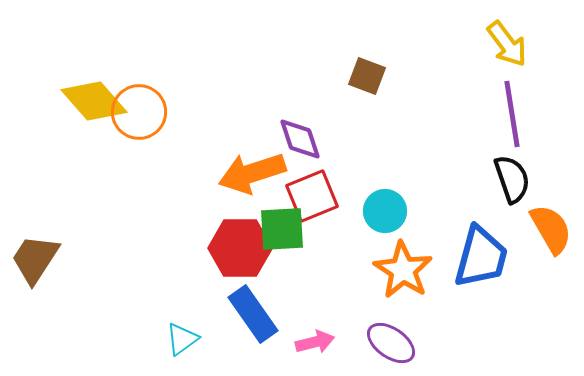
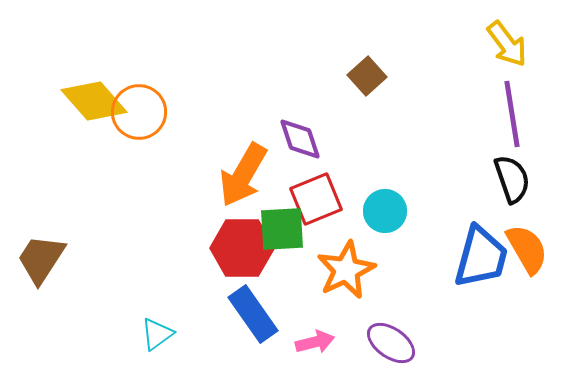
brown square: rotated 27 degrees clockwise
orange arrow: moved 9 px left, 2 px down; rotated 42 degrees counterclockwise
red square: moved 4 px right, 3 px down
orange semicircle: moved 24 px left, 20 px down
red hexagon: moved 2 px right
brown trapezoid: moved 6 px right
orange star: moved 57 px left; rotated 14 degrees clockwise
cyan triangle: moved 25 px left, 5 px up
